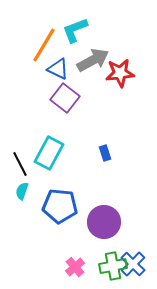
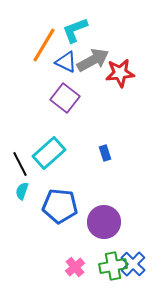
blue triangle: moved 8 px right, 7 px up
cyan rectangle: rotated 20 degrees clockwise
